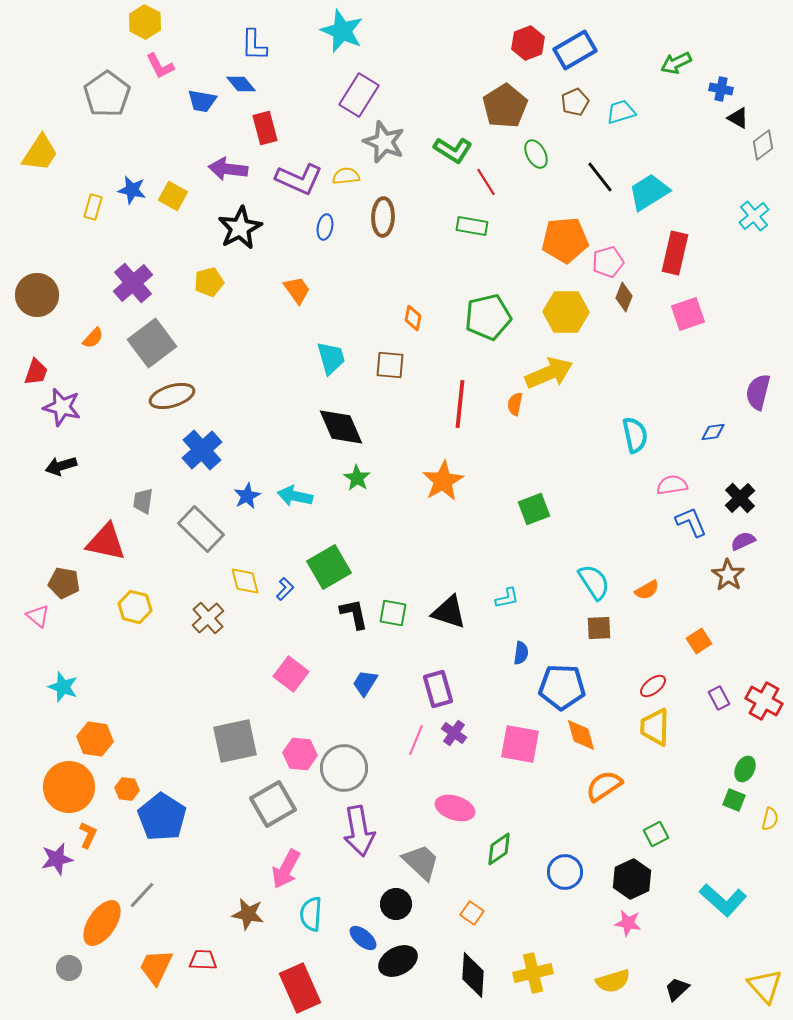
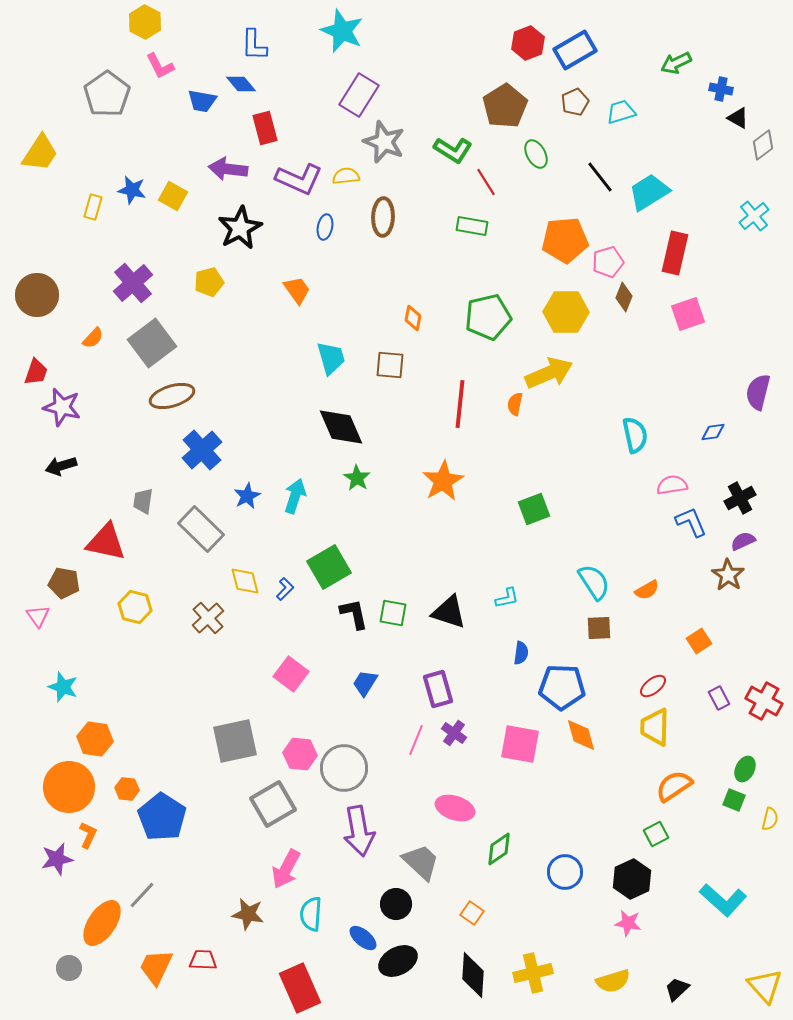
cyan arrow at (295, 496): rotated 96 degrees clockwise
black cross at (740, 498): rotated 16 degrees clockwise
pink triangle at (38, 616): rotated 15 degrees clockwise
orange semicircle at (604, 786): moved 70 px right
